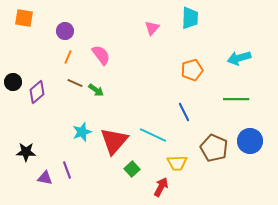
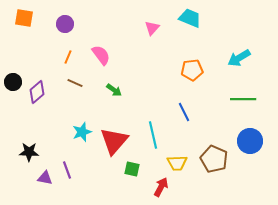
cyan trapezoid: rotated 70 degrees counterclockwise
purple circle: moved 7 px up
cyan arrow: rotated 15 degrees counterclockwise
orange pentagon: rotated 10 degrees clockwise
green arrow: moved 18 px right
green line: moved 7 px right
cyan line: rotated 52 degrees clockwise
brown pentagon: moved 11 px down
black star: moved 3 px right
green square: rotated 35 degrees counterclockwise
